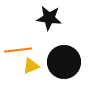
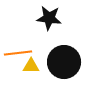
orange line: moved 3 px down
yellow triangle: rotated 24 degrees clockwise
